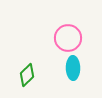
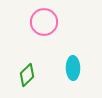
pink circle: moved 24 px left, 16 px up
